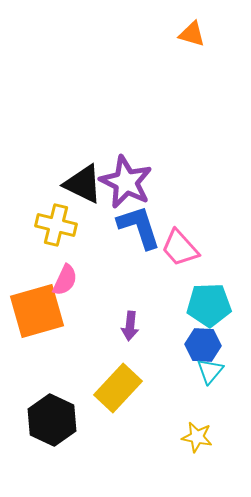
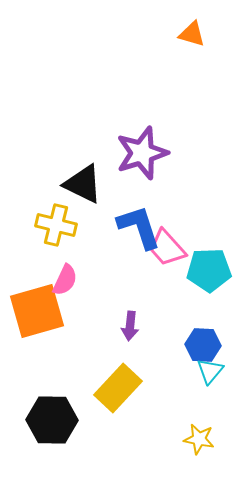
purple star: moved 16 px right, 29 px up; rotated 28 degrees clockwise
pink trapezoid: moved 13 px left
cyan pentagon: moved 35 px up
black hexagon: rotated 24 degrees counterclockwise
yellow star: moved 2 px right, 2 px down
